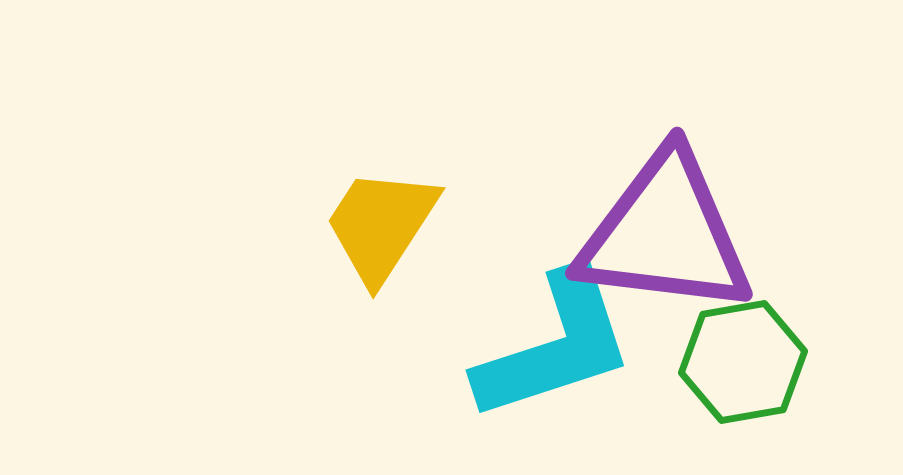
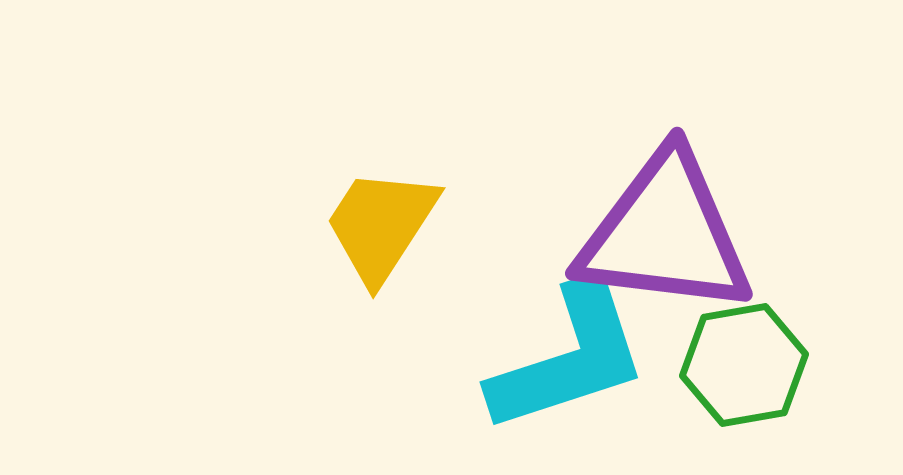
cyan L-shape: moved 14 px right, 12 px down
green hexagon: moved 1 px right, 3 px down
